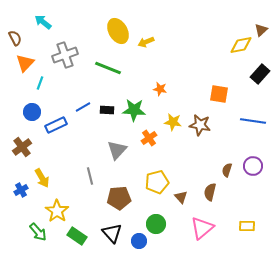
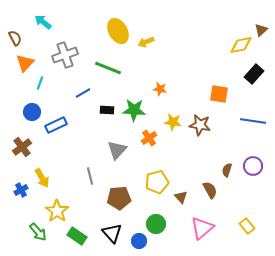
black rectangle at (260, 74): moved 6 px left
blue line at (83, 107): moved 14 px up
brown semicircle at (210, 192): moved 2 px up; rotated 138 degrees clockwise
yellow rectangle at (247, 226): rotated 49 degrees clockwise
